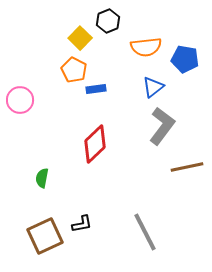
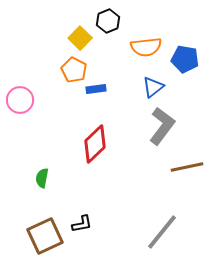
gray line: moved 17 px right; rotated 66 degrees clockwise
